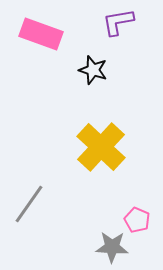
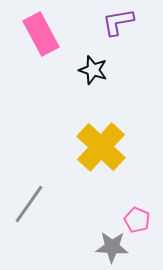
pink rectangle: rotated 42 degrees clockwise
